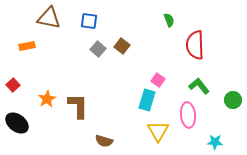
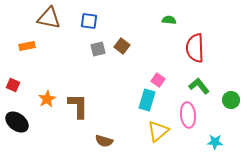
green semicircle: rotated 64 degrees counterclockwise
red semicircle: moved 3 px down
gray square: rotated 35 degrees clockwise
red square: rotated 24 degrees counterclockwise
green circle: moved 2 px left
black ellipse: moved 1 px up
yellow triangle: rotated 20 degrees clockwise
